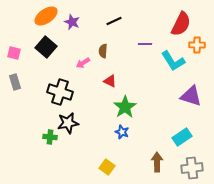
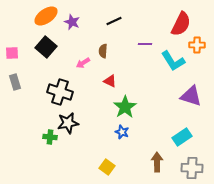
pink square: moved 2 px left; rotated 16 degrees counterclockwise
gray cross: rotated 10 degrees clockwise
